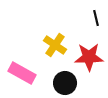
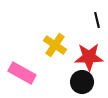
black line: moved 1 px right, 2 px down
black circle: moved 17 px right, 1 px up
